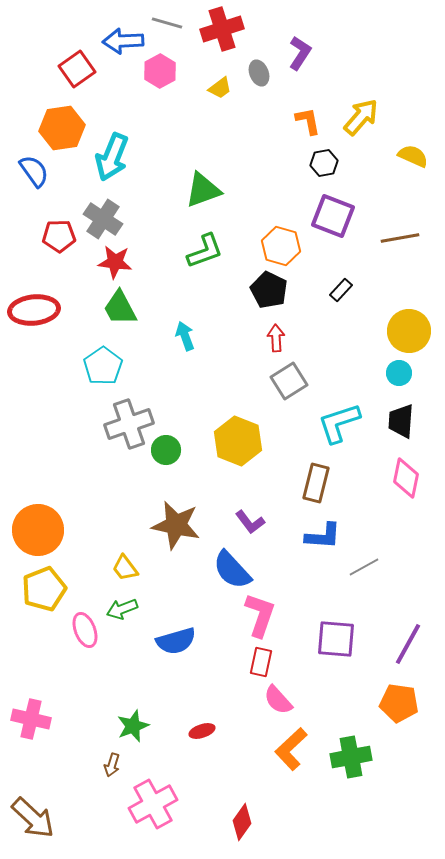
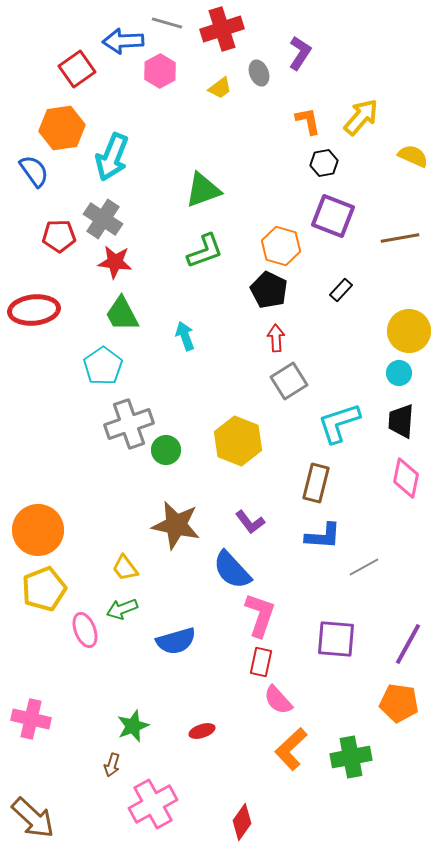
green trapezoid at (120, 308): moved 2 px right, 6 px down
